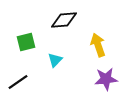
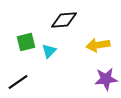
yellow arrow: rotated 80 degrees counterclockwise
cyan triangle: moved 6 px left, 9 px up
